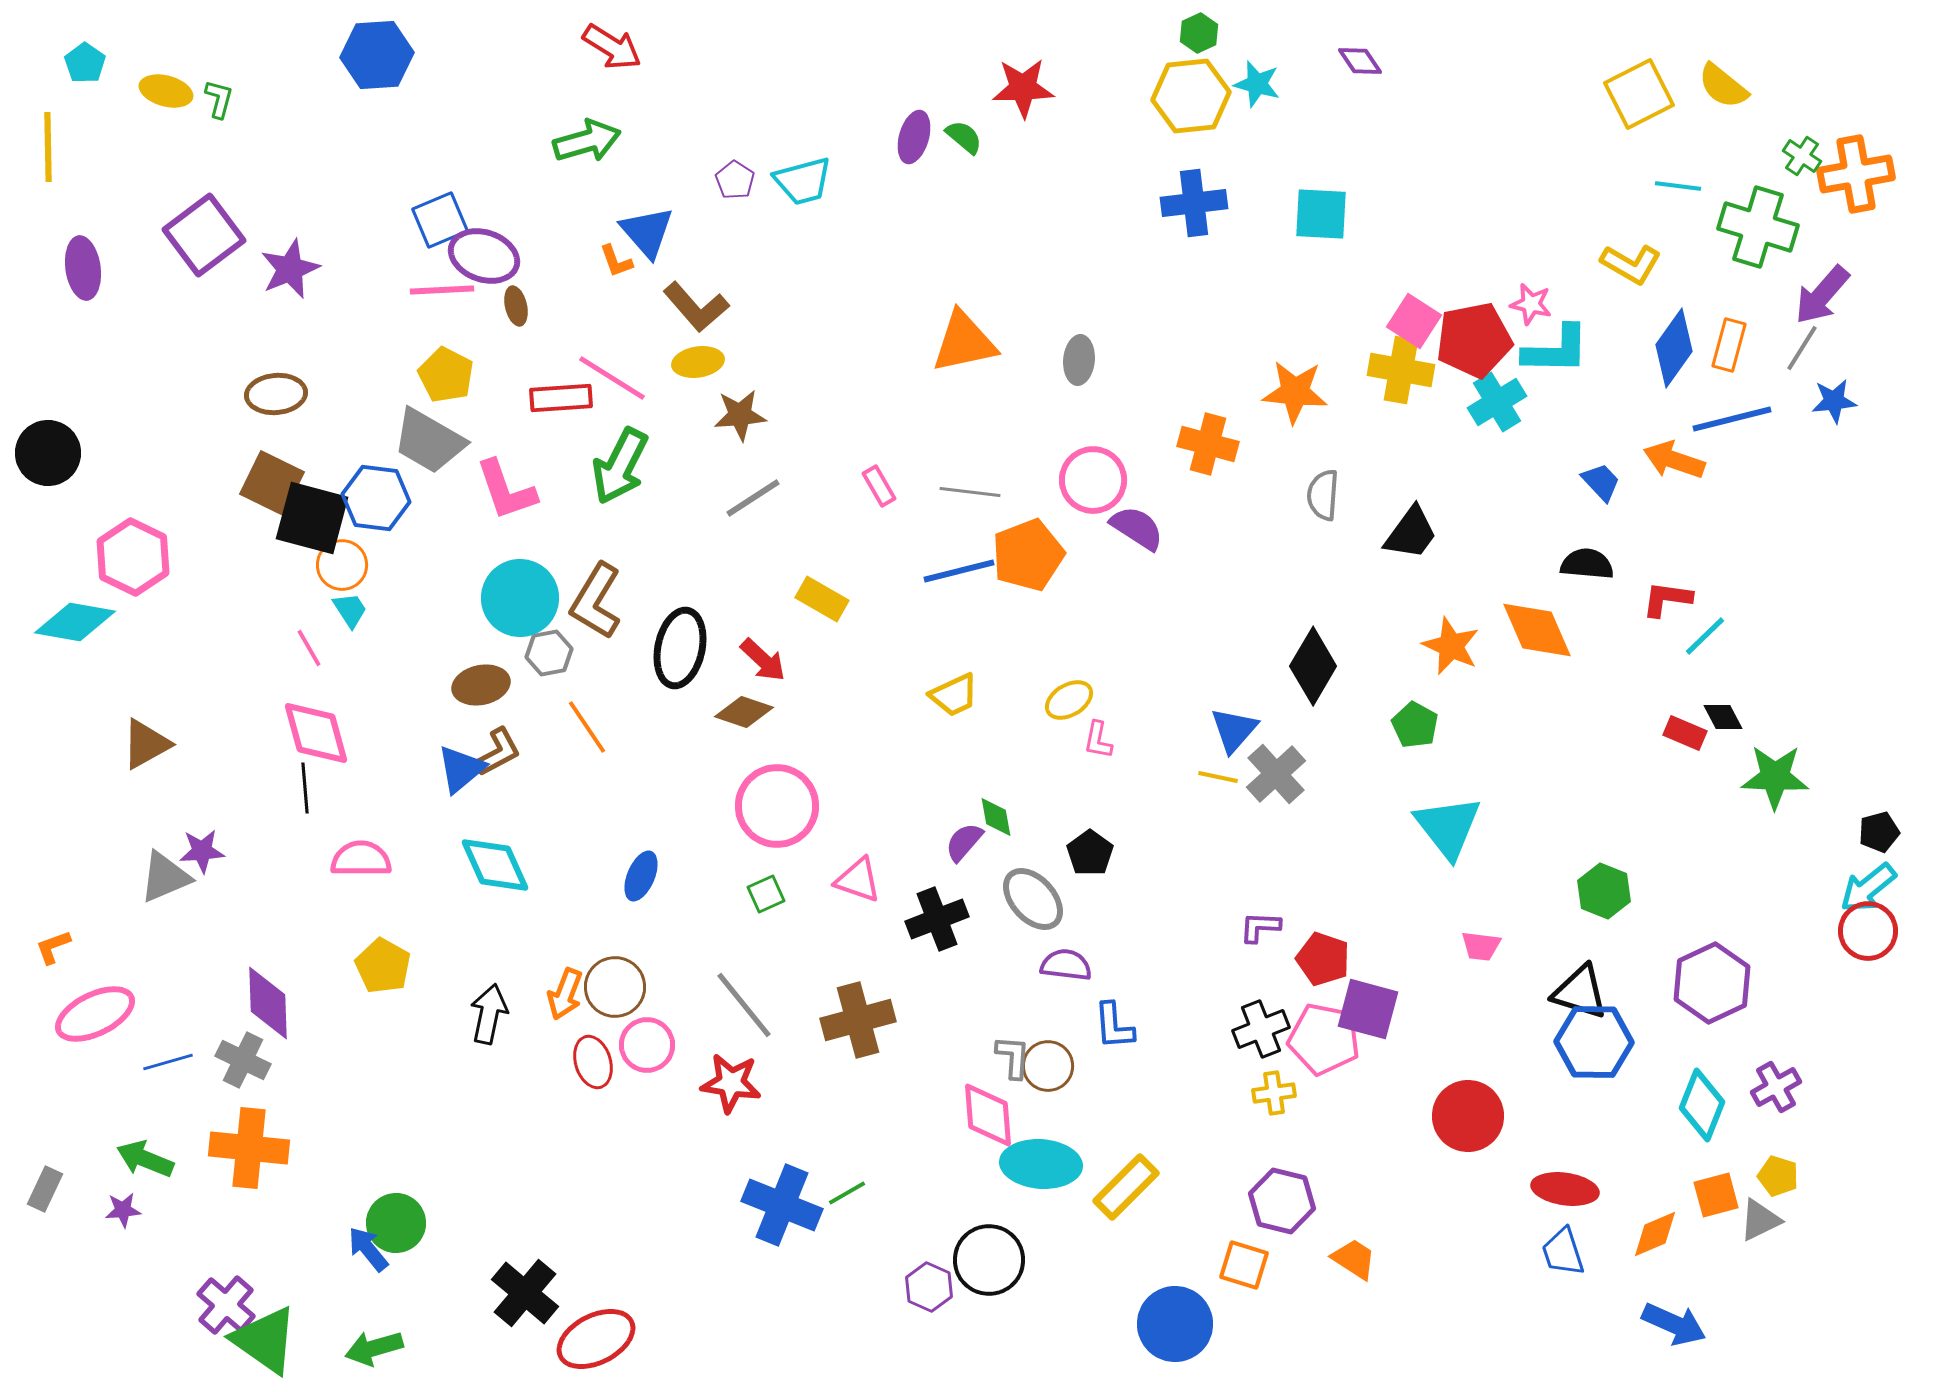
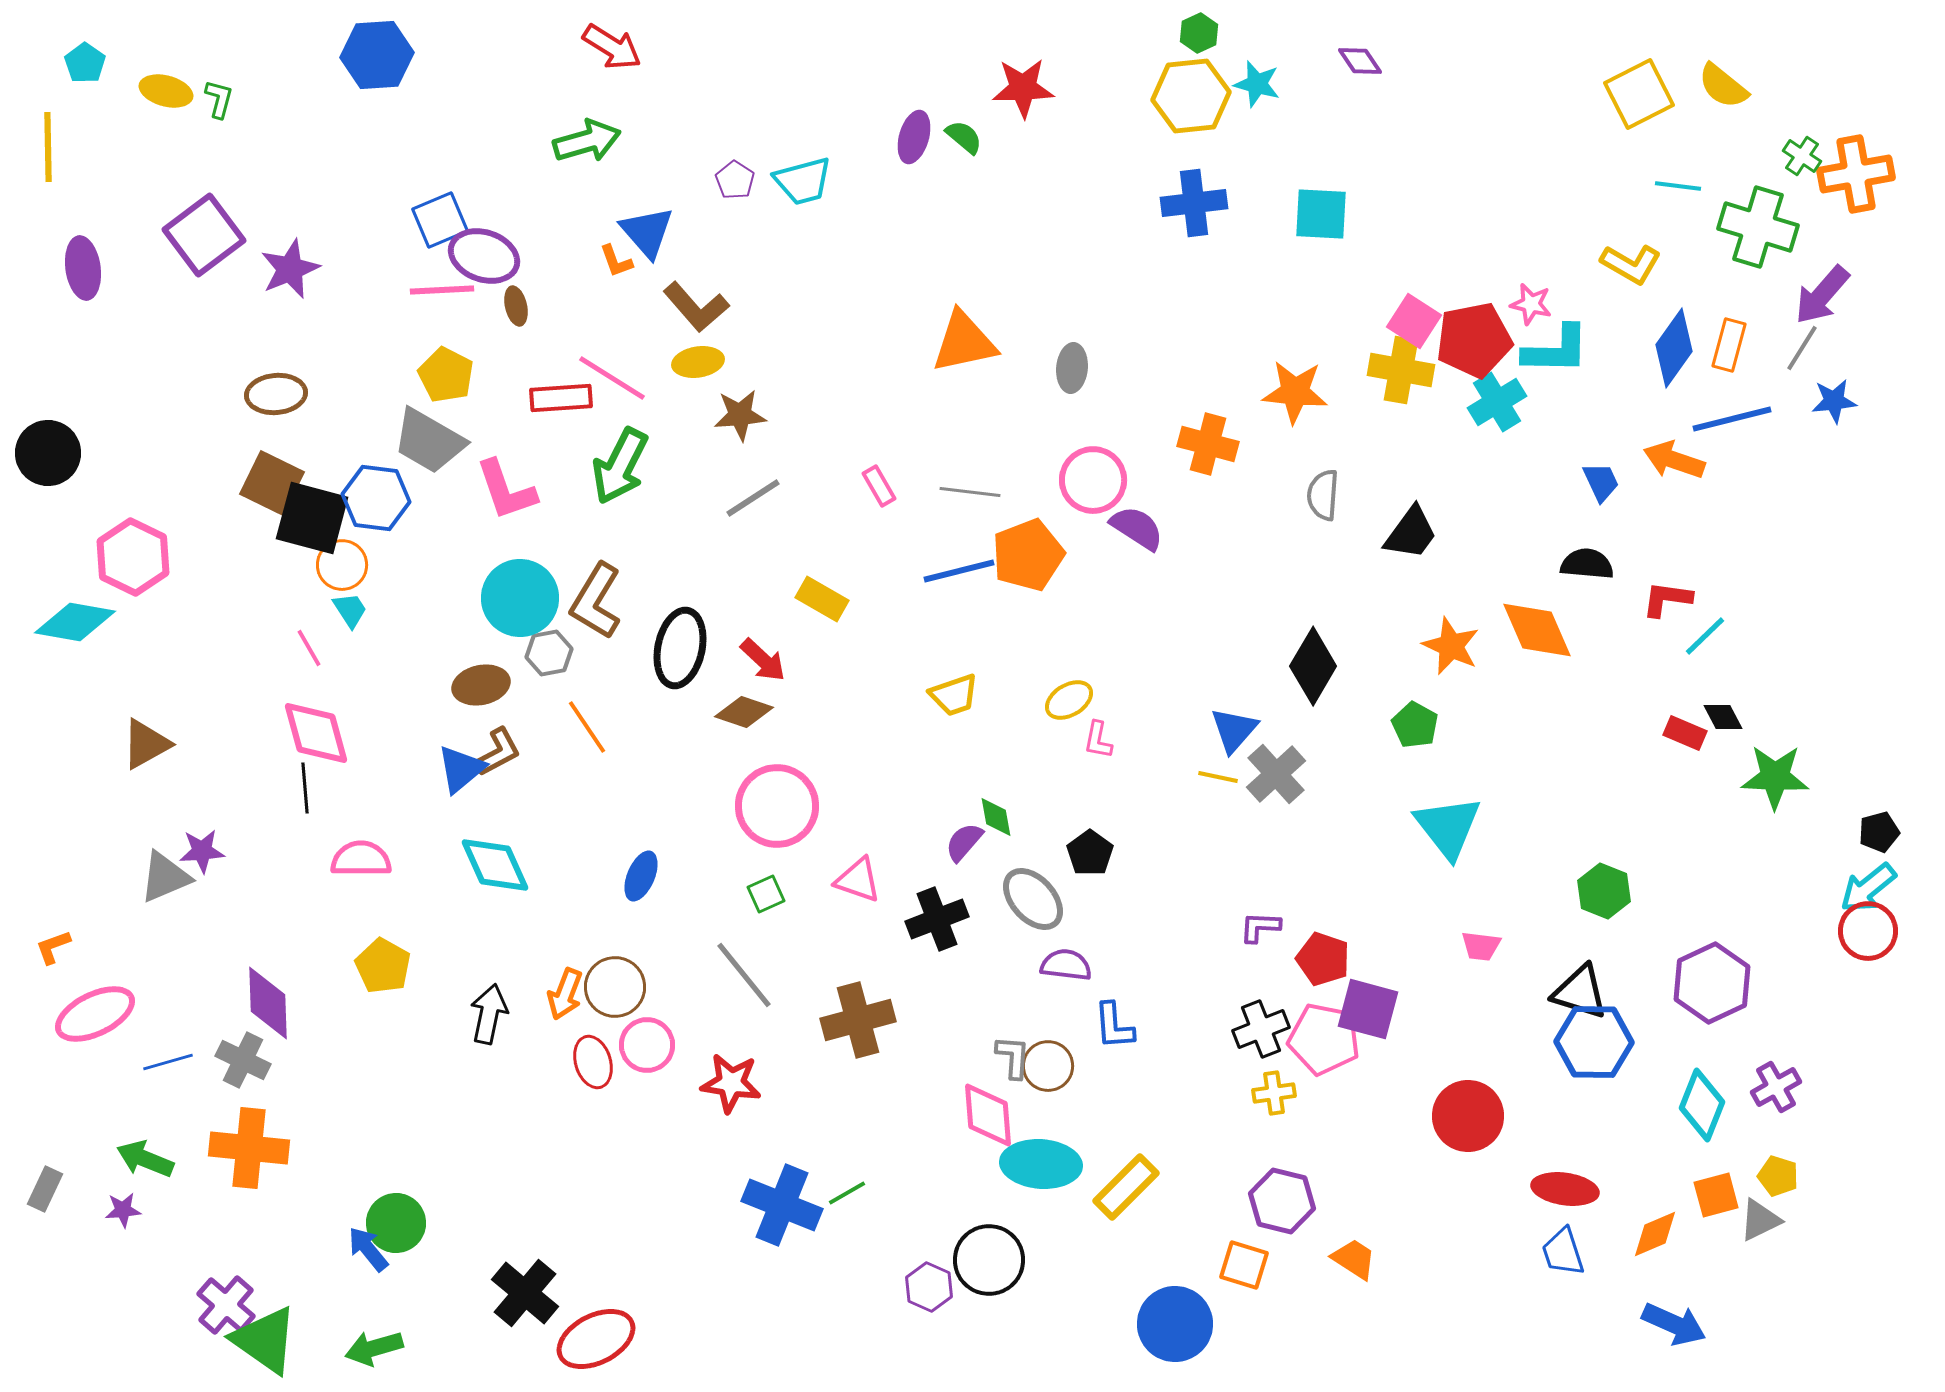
gray ellipse at (1079, 360): moved 7 px left, 8 px down
blue trapezoid at (1601, 482): rotated 18 degrees clockwise
yellow trapezoid at (954, 695): rotated 6 degrees clockwise
gray line at (744, 1005): moved 30 px up
